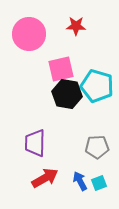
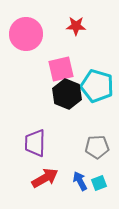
pink circle: moved 3 px left
black hexagon: rotated 12 degrees clockwise
